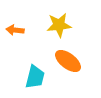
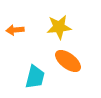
yellow star: moved 2 px down
orange arrow: rotated 12 degrees counterclockwise
